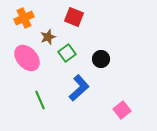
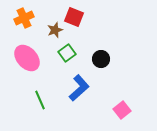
brown star: moved 7 px right, 7 px up
